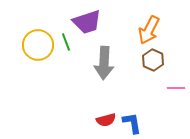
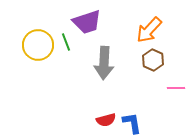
orange arrow: rotated 16 degrees clockwise
